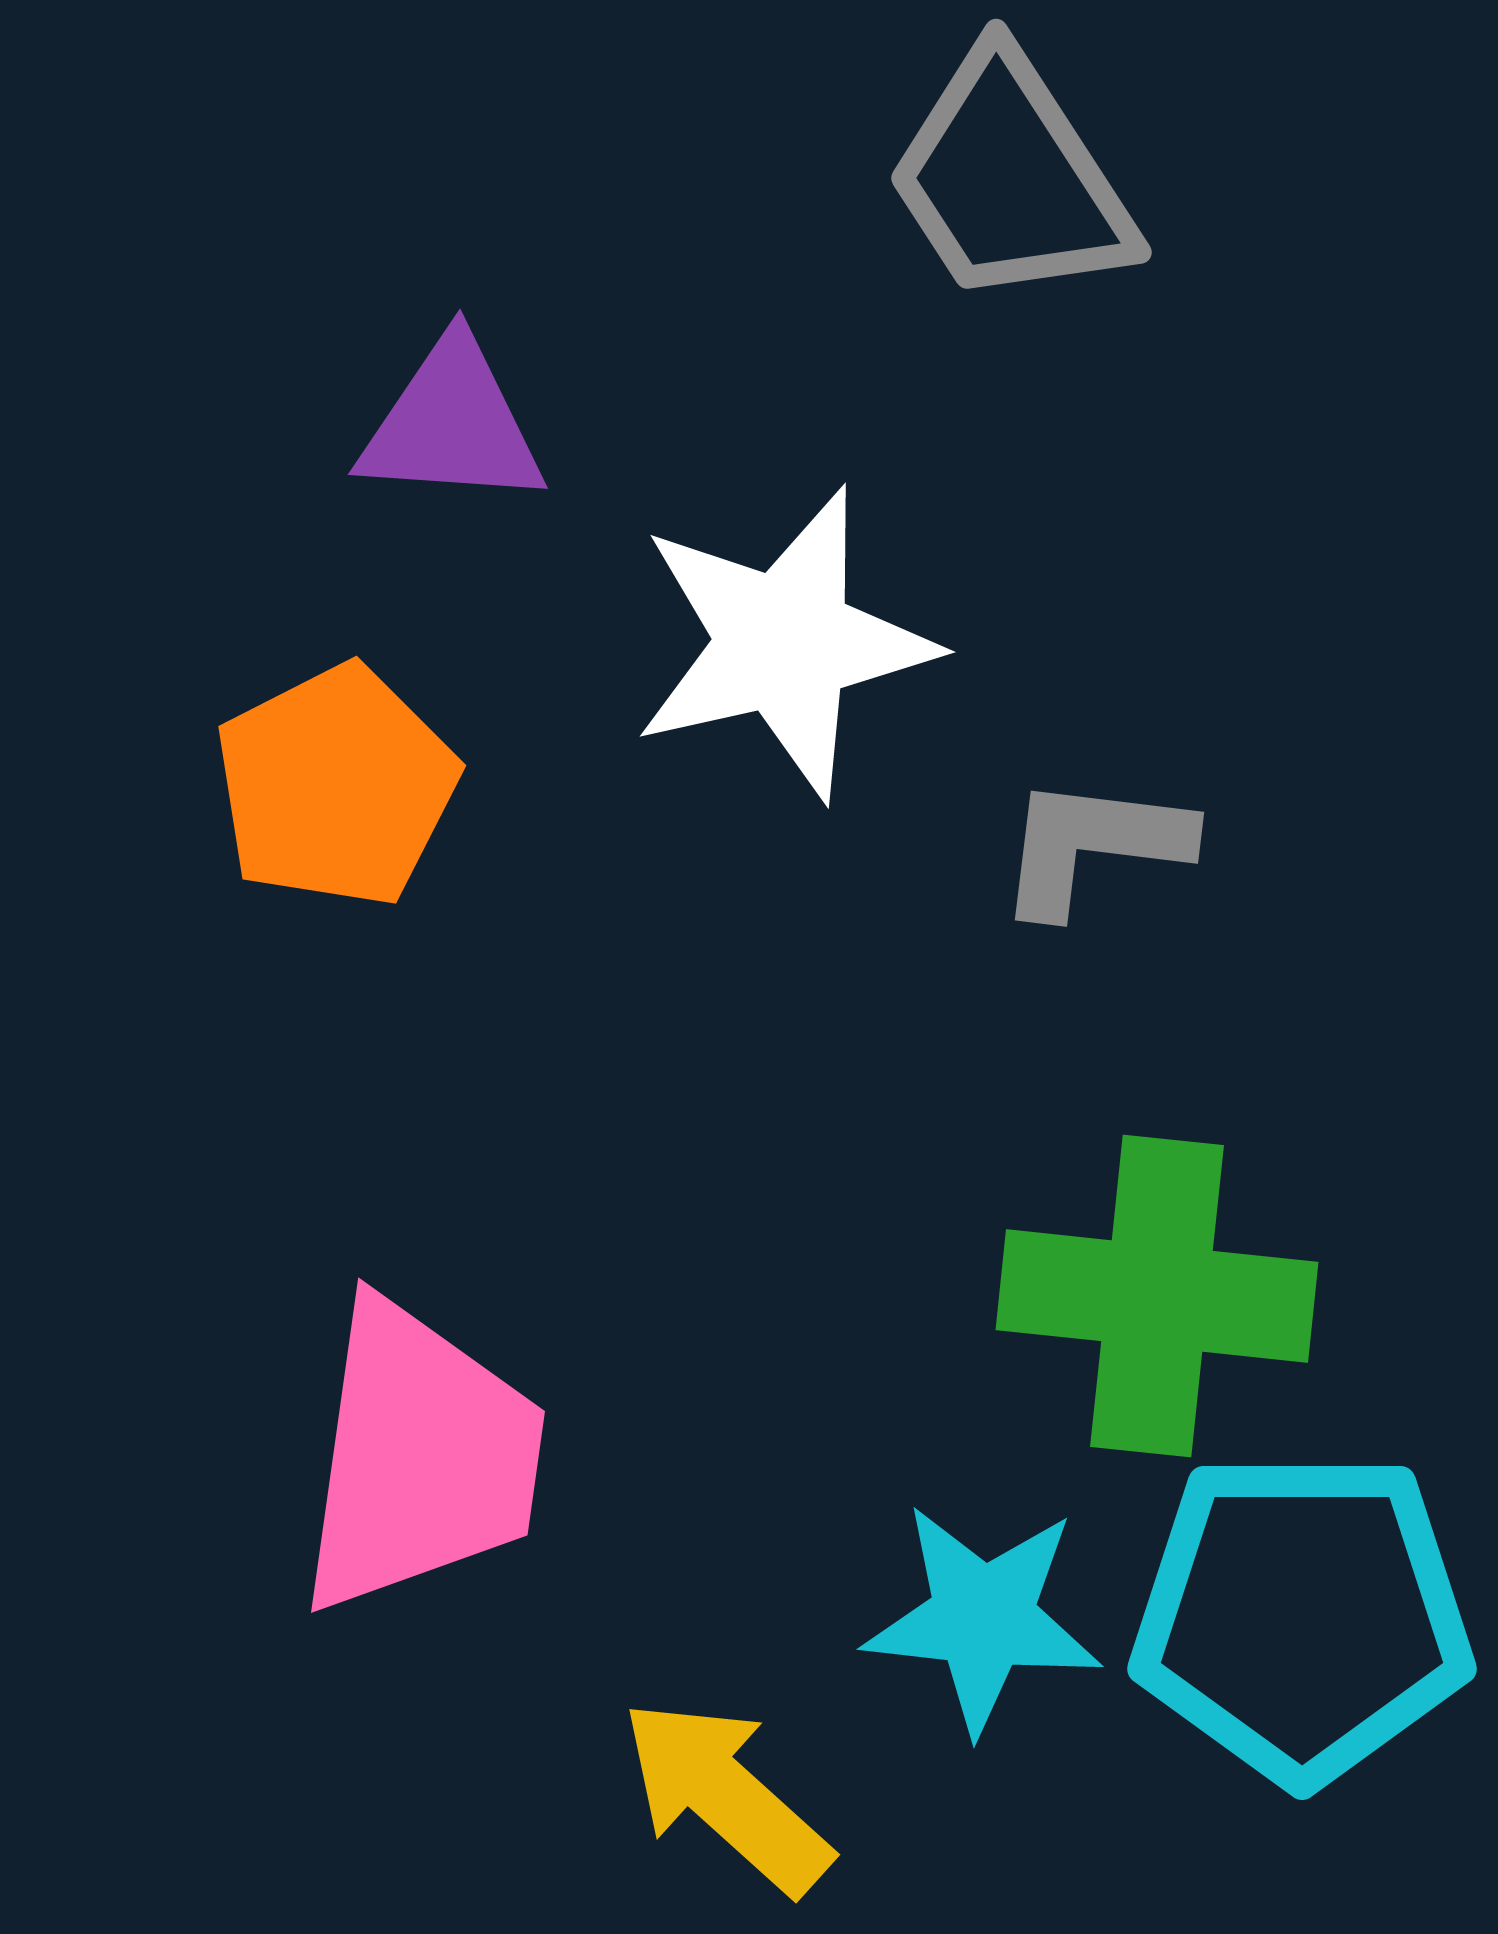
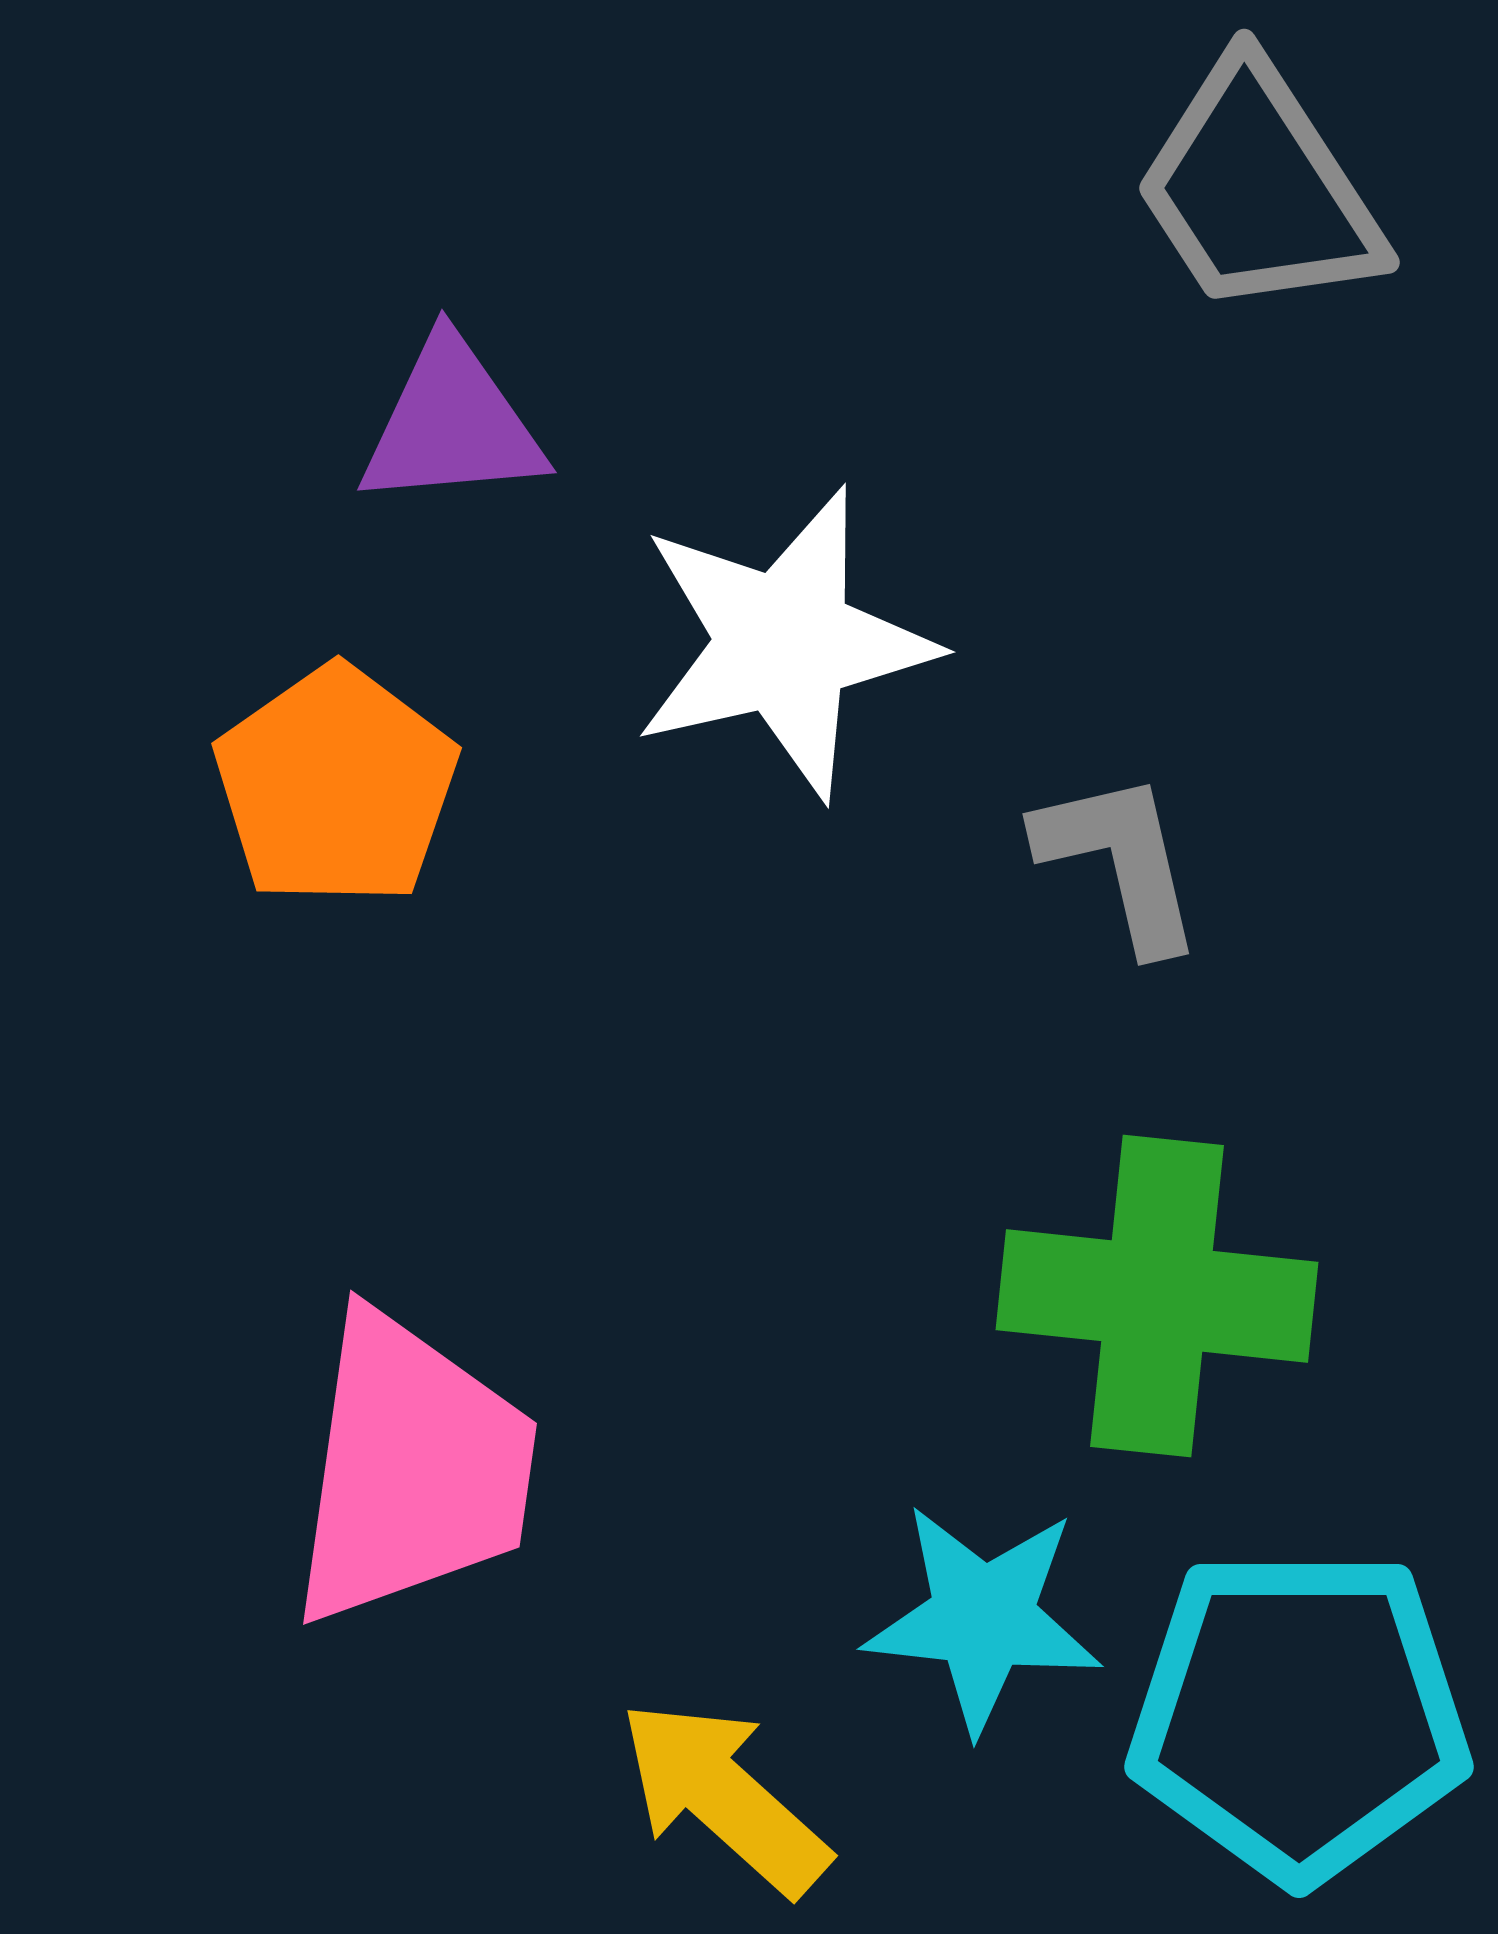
gray trapezoid: moved 248 px right, 10 px down
purple triangle: rotated 9 degrees counterclockwise
orange pentagon: rotated 8 degrees counterclockwise
gray L-shape: moved 27 px right, 16 px down; rotated 70 degrees clockwise
pink trapezoid: moved 8 px left, 12 px down
cyan pentagon: moved 3 px left, 98 px down
yellow arrow: moved 2 px left, 1 px down
